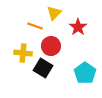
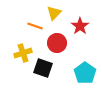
red star: moved 2 px right, 1 px up
red circle: moved 6 px right, 3 px up
yellow cross: rotated 24 degrees counterclockwise
black square: rotated 12 degrees counterclockwise
